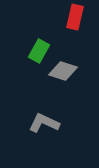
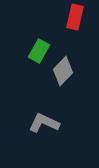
gray diamond: rotated 64 degrees counterclockwise
